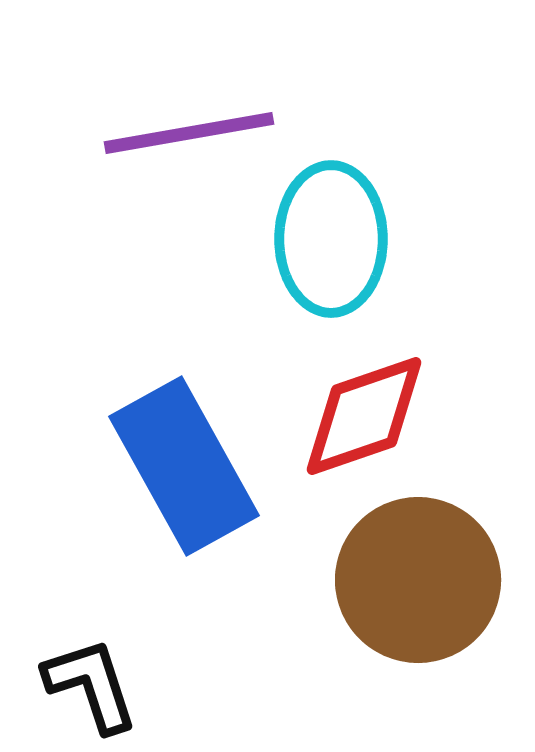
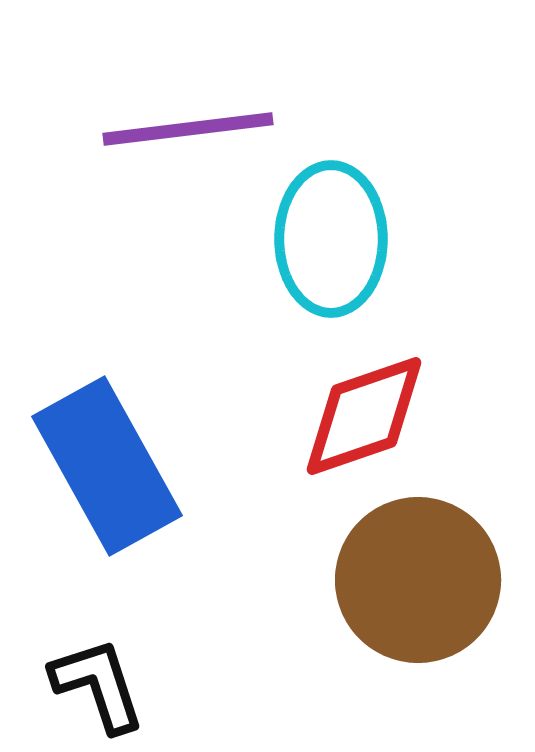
purple line: moved 1 px left, 4 px up; rotated 3 degrees clockwise
blue rectangle: moved 77 px left
black L-shape: moved 7 px right
